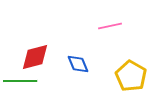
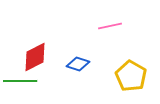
red diamond: rotated 12 degrees counterclockwise
blue diamond: rotated 50 degrees counterclockwise
